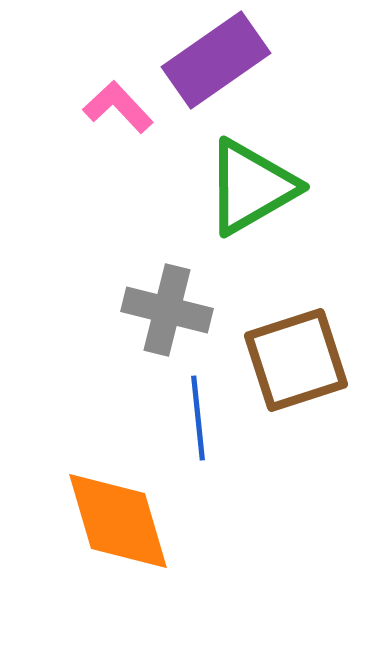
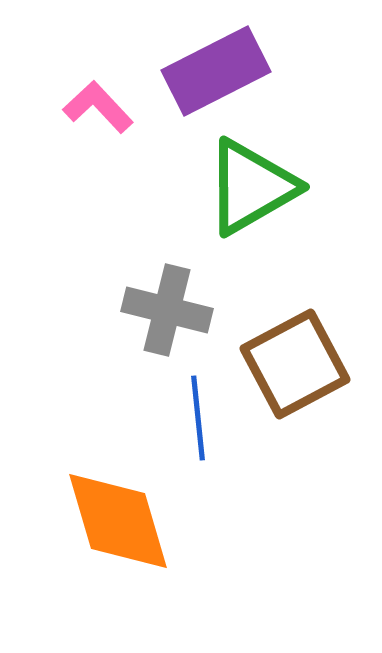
purple rectangle: moved 11 px down; rotated 8 degrees clockwise
pink L-shape: moved 20 px left
brown square: moved 1 px left, 4 px down; rotated 10 degrees counterclockwise
